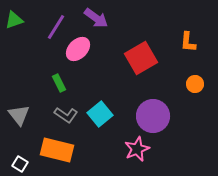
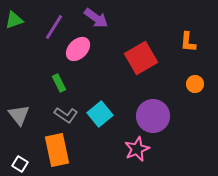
purple line: moved 2 px left
orange rectangle: rotated 64 degrees clockwise
